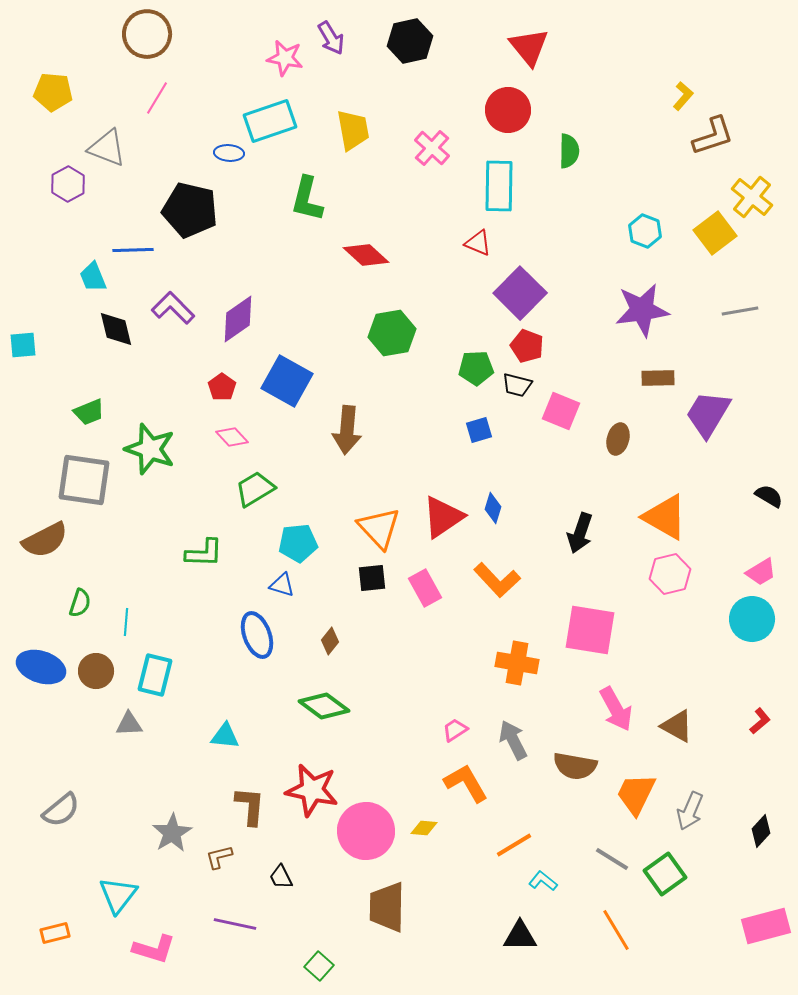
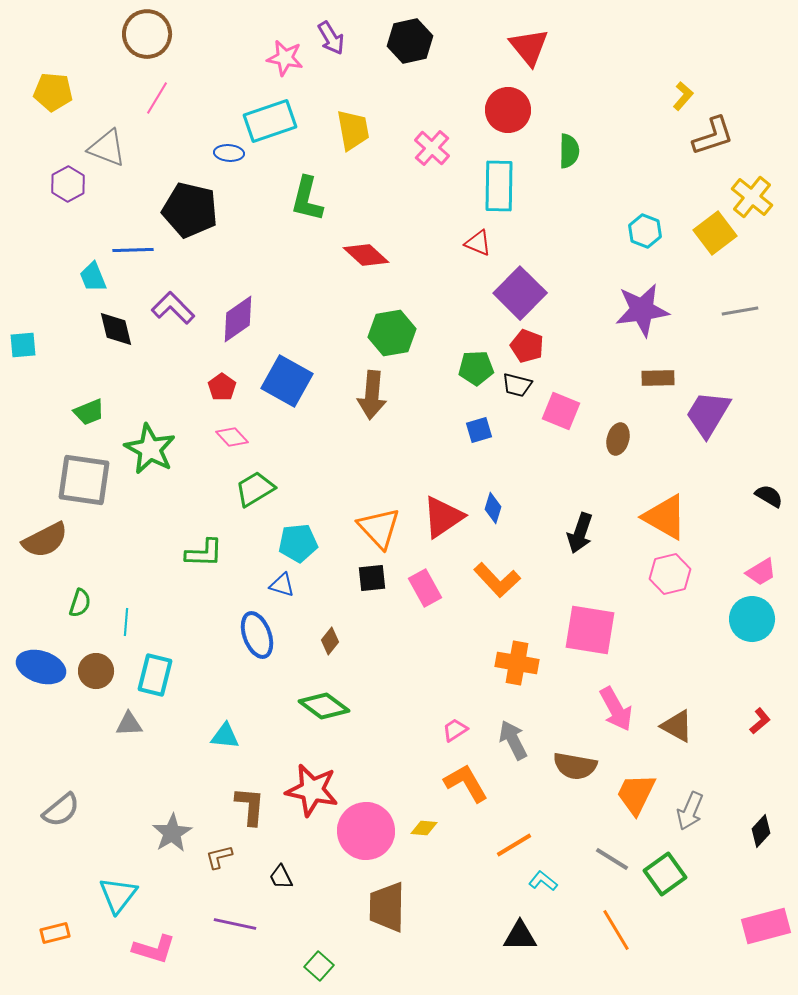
brown arrow at (347, 430): moved 25 px right, 35 px up
green star at (150, 449): rotated 9 degrees clockwise
